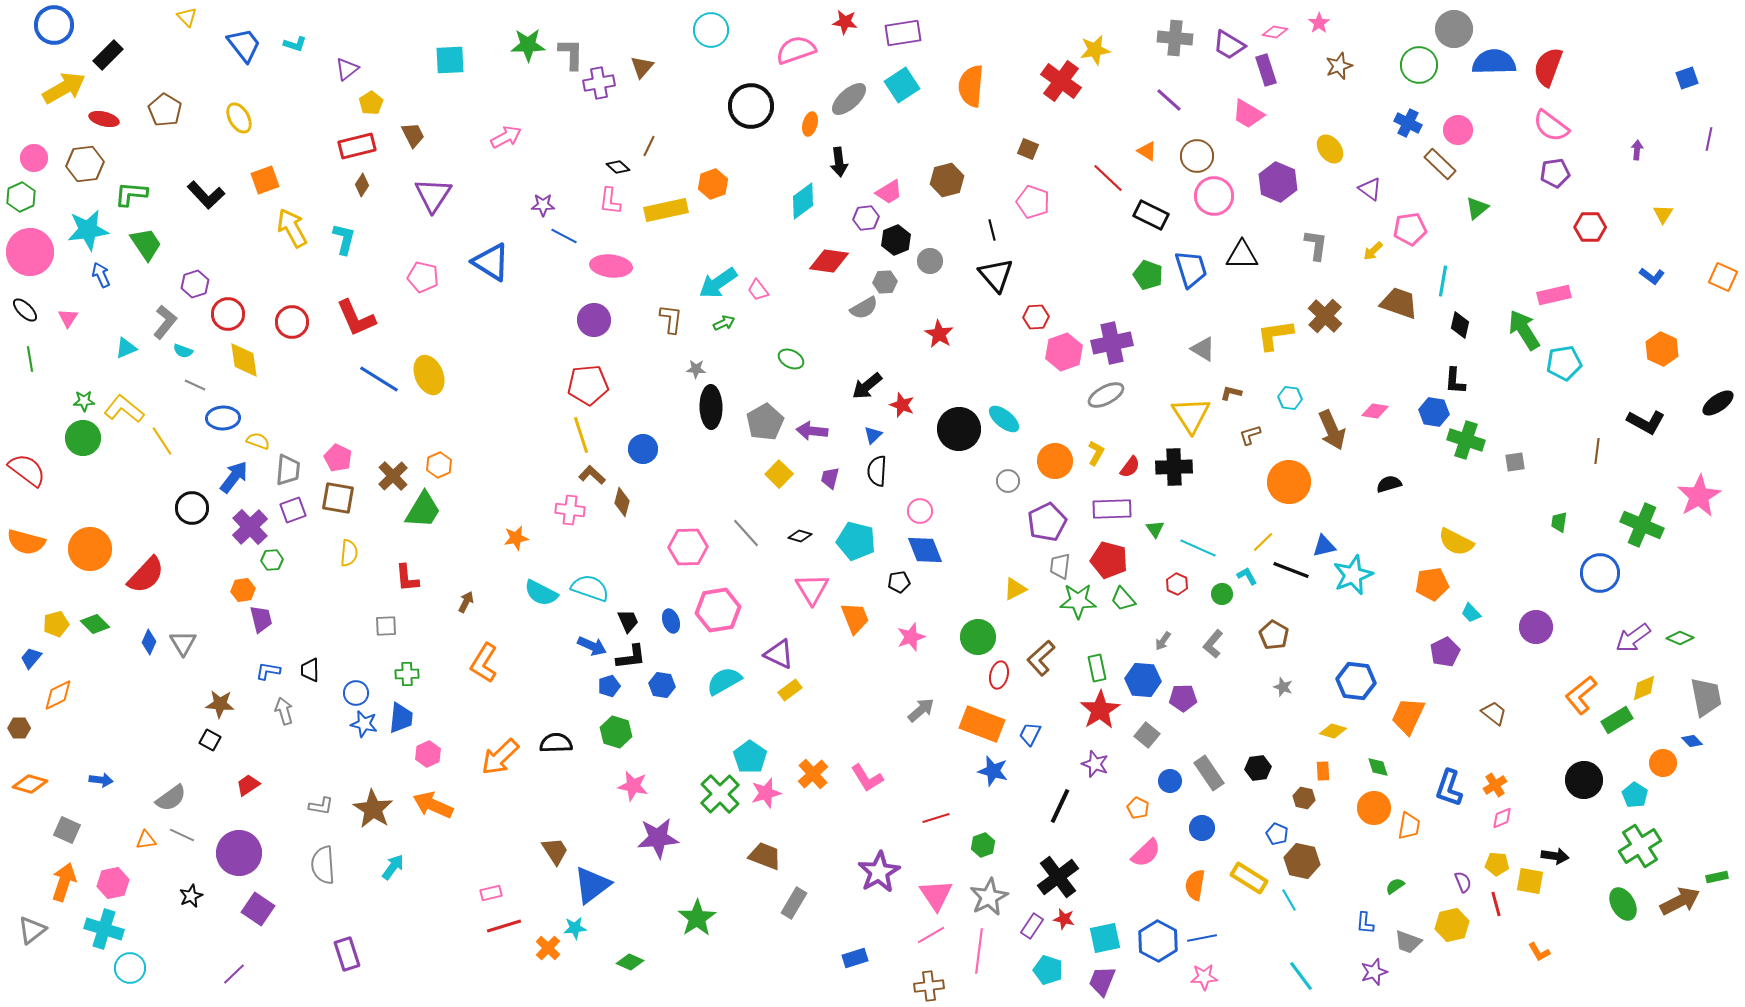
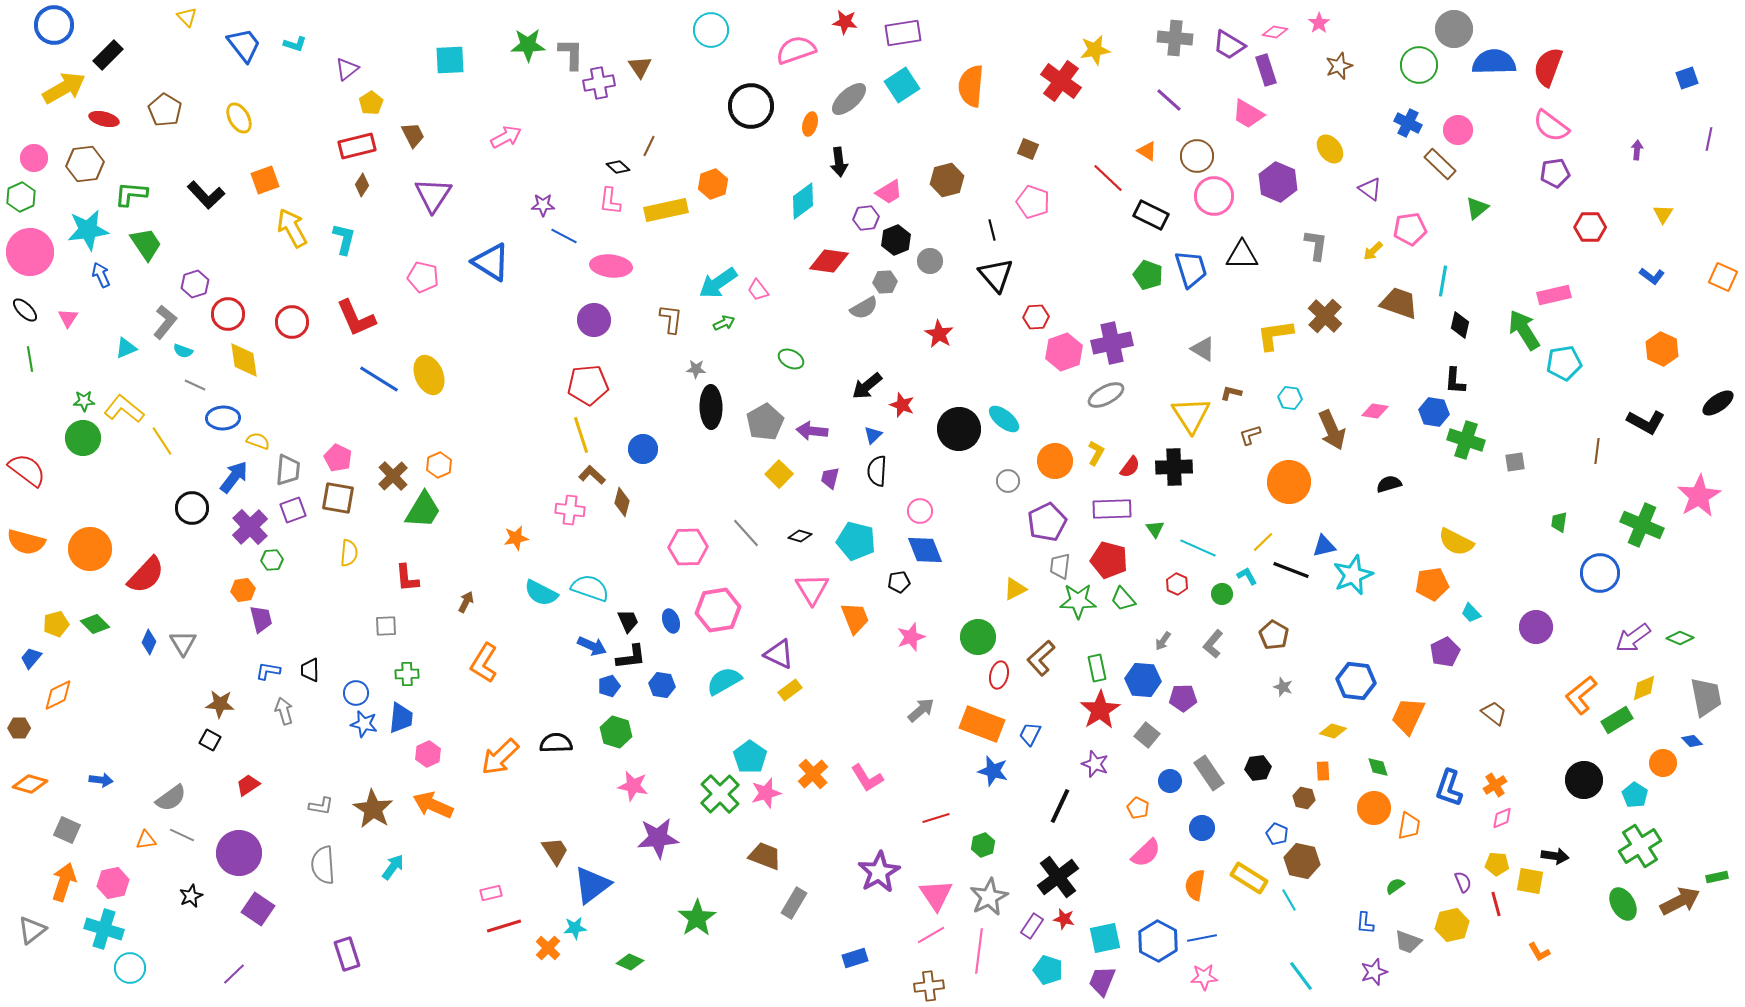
brown triangle at (642, 67): moved 2 px left; rotated 15 degrees counterclockwise
